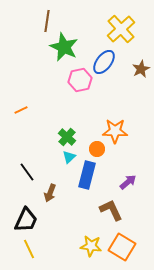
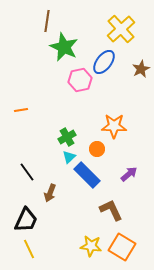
orange line: rotated 16 degrees clockwise
orange star: moved 1 px left, 5 px up
green cross: rotated 18 degrees clockwise
blue rectangle: rotated 60 degrees counterclockwise
purple arrow: moved 1 px right, 8 px up
